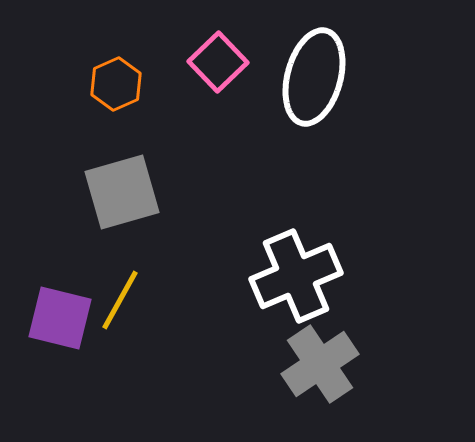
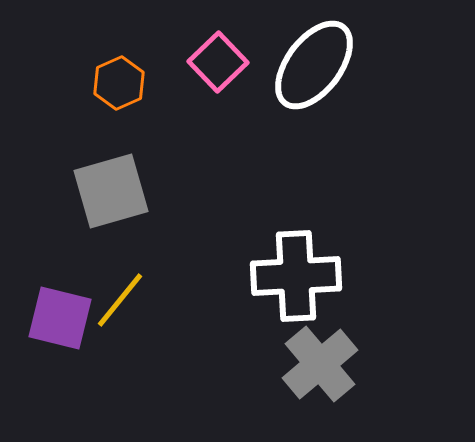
white ellipse: moved 12 px up; rotated 22 degrees clockwise
orange hexagon: moved 3 px right, 1 px up
gray square: moved 11 px left, 1 px up
white cross: rotated 20 degrees clockwise
yellow line: rotated 10 degrees clockwise
gray cross: rotated 6 degrees counterclockwise
